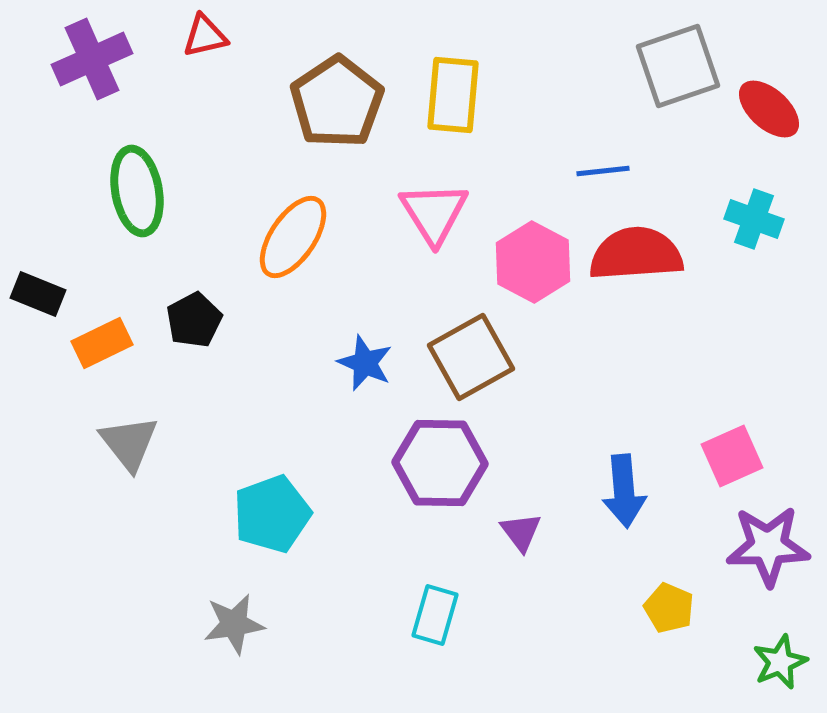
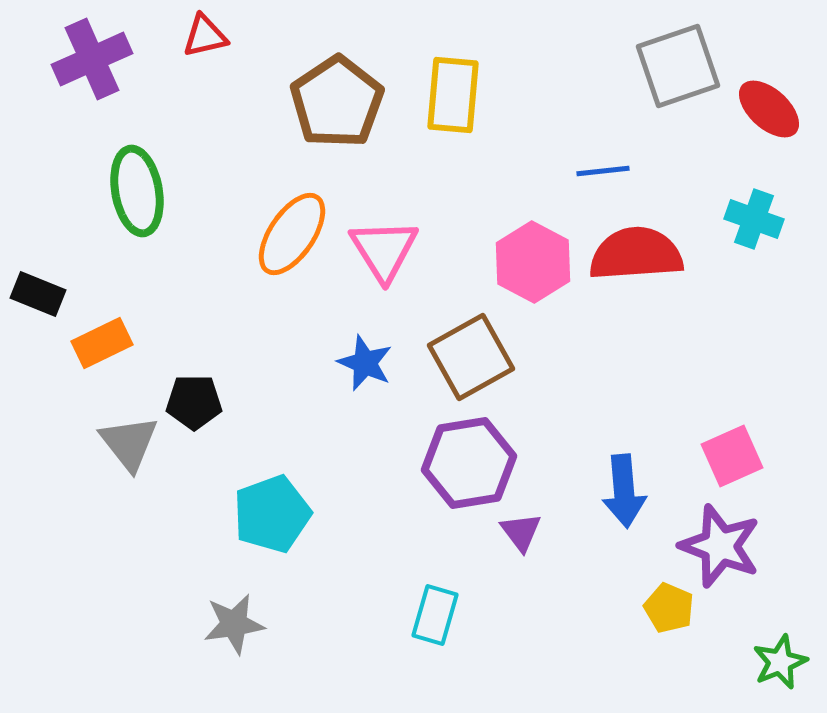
pink triangle: moved 50 px left, 37 px down
orange ellipse: moved 1 px left, 3 px up
black pentagon: moved 82 px down; rotated 28 degrees clockwise
purple hexagon: moved 29 px right; rotated 10 degrees counterclockwise
purple star: moved 48 px left; rotated 22 degrees clockwise
